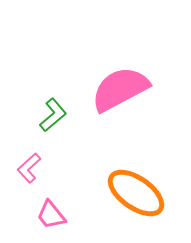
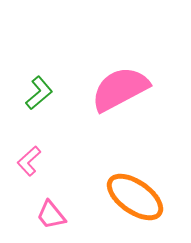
green L-shape: moved 14 px left, 22 px up
pink L-shape: moved 7 px up
orange ellipse: moved 1 px left, 4 px down
